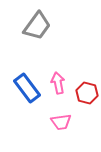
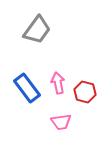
gray trapezoid: moved 4 px down
red hexagon: moved 2 px left, 1 px up
